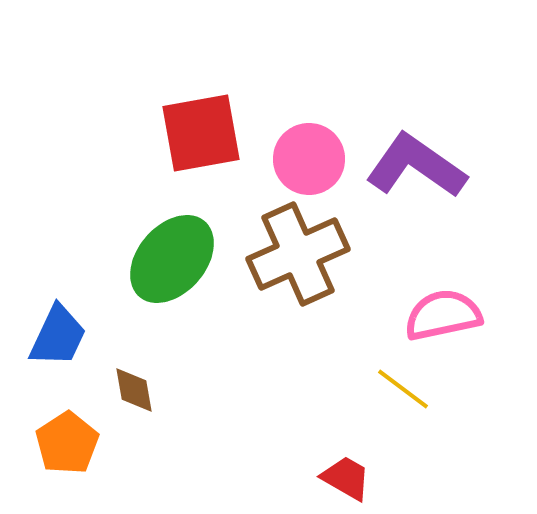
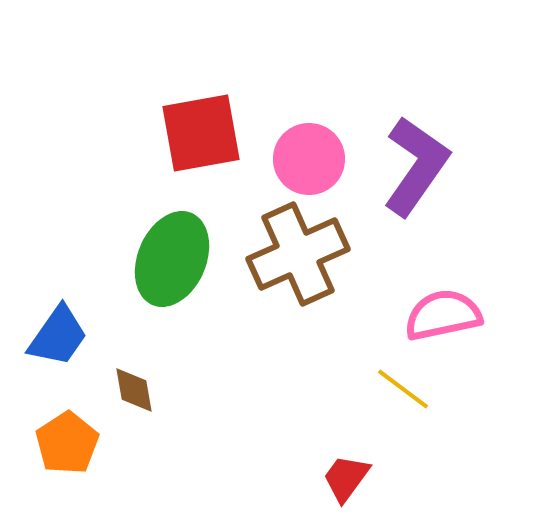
purple L-shape: rotated 90 degrees clockwise
green ellipse: rotated 18 degrees counterclockwise
blue trapezoid: rotated 10 degrees clockwise
red trapezoid: rotated 84 degrees counterclockwise
